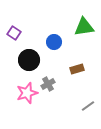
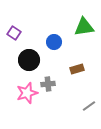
gray cross: rotated 24 degrees clockwise
gray line: moved 1 px right
